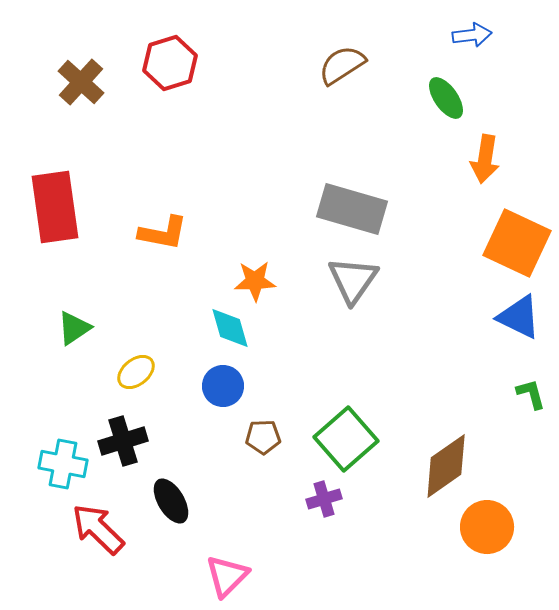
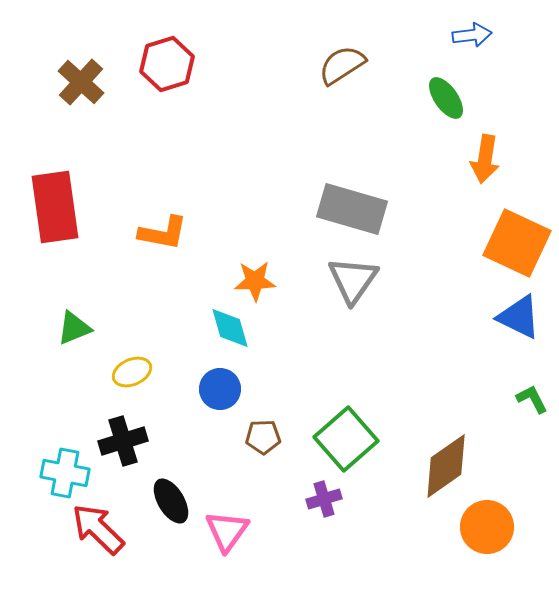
red hexagon: moved 3 px left, 1 px down
green triangle: rotated 12 degrees clockwise
yellow ellipse: moved 4 px left; rotated 15 degrees clockwise
blue circle: moved 3 px left, 3 px down
green L-shape: moved 1 px right, 5 px down; rotated 12 degrees counterclockwise
cyan cross: moved 2 px right, 9 px down
pink triangle: moved 45 px up; rotated 9 degrees counterclockwise
